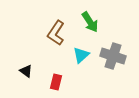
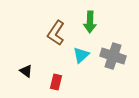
green arrow: rotated 35 degrees clockwise
